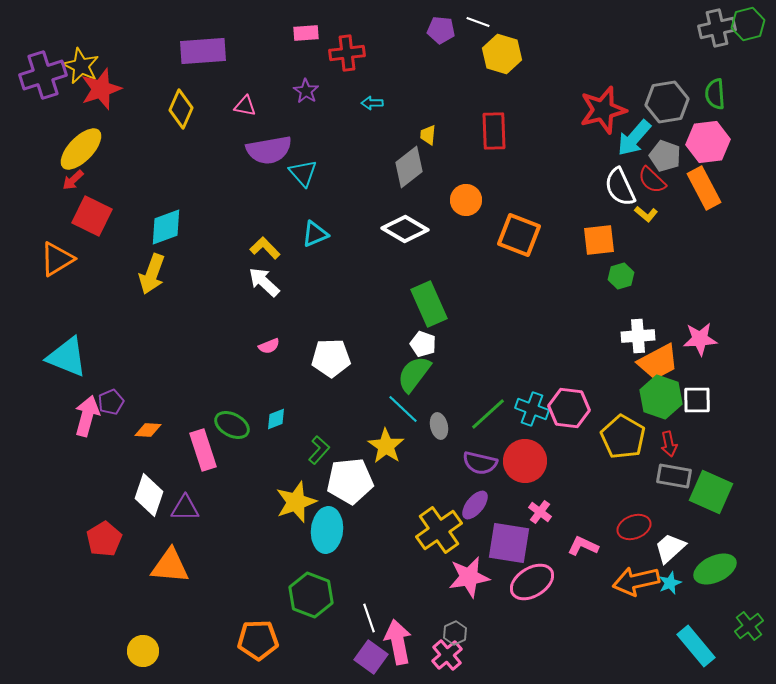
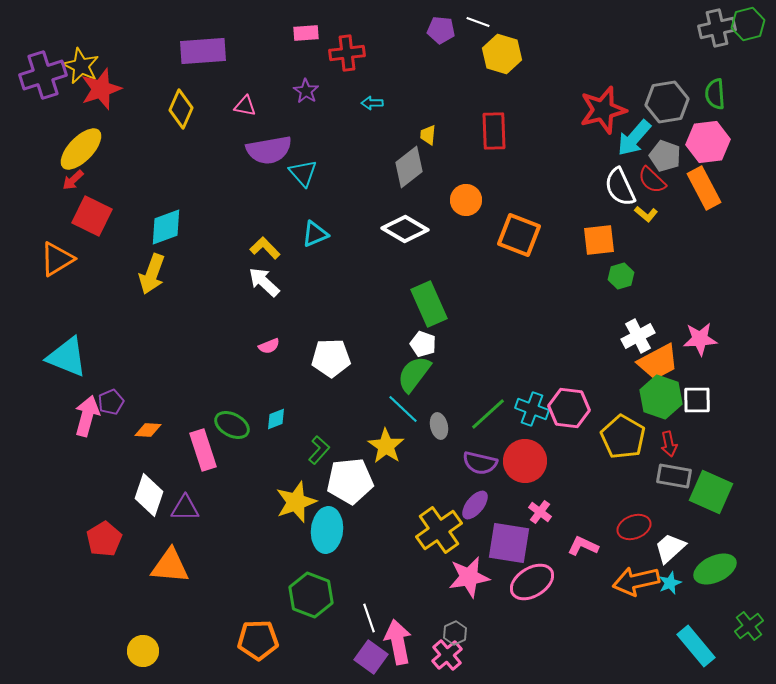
white cross at (638, 336): rotated 24 degrees counterclockwise
